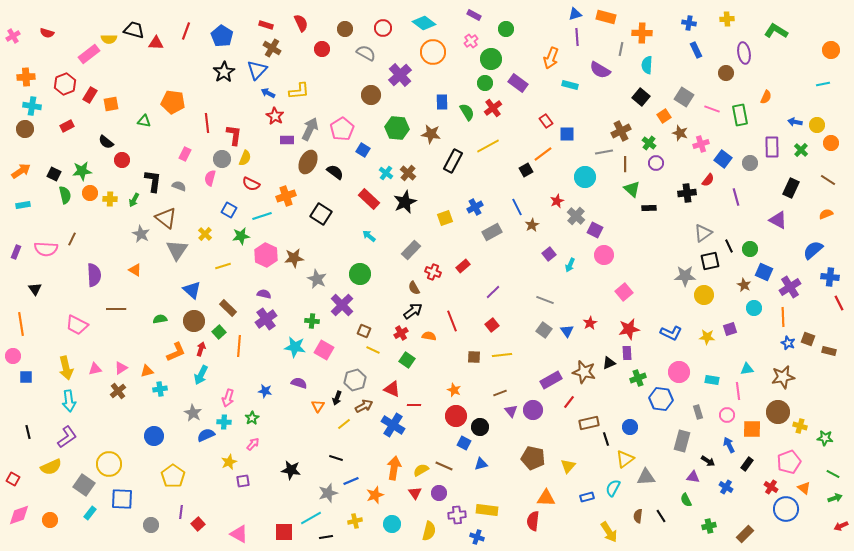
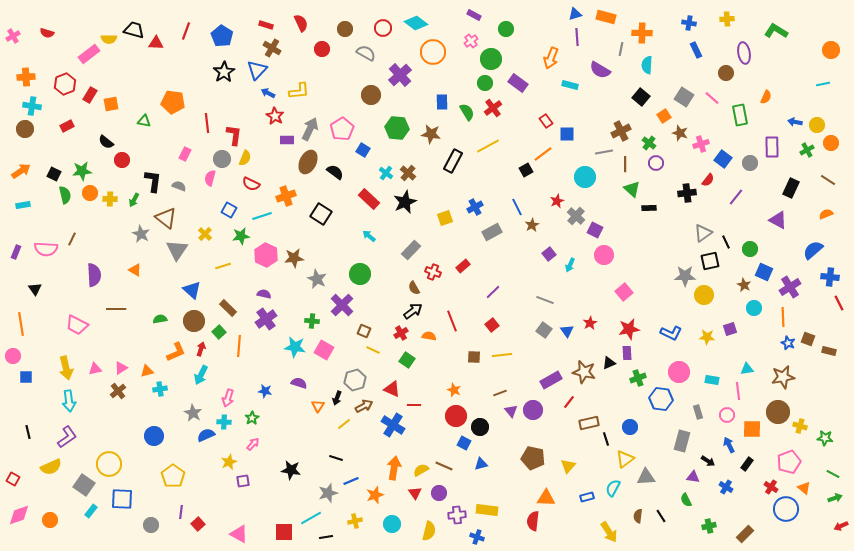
cyan diamond at (424, 23): moved 8 px left
pink line at (712, 109): moved 11 px up; rotated 21 degrees clockwise
green cross at (801, 150): moved 6 px right; rotated 16 degrees clockwise
purple line at (736, 197): rotated 54 degrees clockwise
black line at (729, 246): moved 3 px left, 4 px up
cyan rectangle at (90, 513): moved 1 px right, 2 px up
